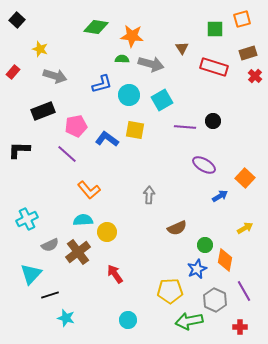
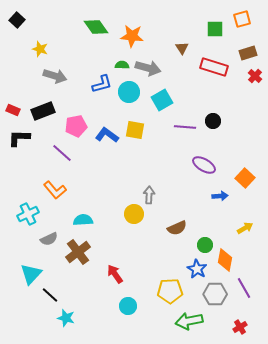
green diamond at (96, 27): rotated 45 degrees clockwise
green semicircle at (122, 59): moved 6 px down
gray arrow at (151, 64): moved 3 px left, 4 px down
red rectangle at (13, 72): moved 38 px down; rotated 72 degrees clockwise
cyan circle at (129, 95): moved 3 px up
blue L-shape at (107, 139): moved 4 px up
black L-shape at (19, 150): moved 12 px up
purple line at (67, 154): moved 5 px left, 1 px up
orange L-shape at (89, 190): moved 34 px left
blue arrow at (220, 196): rotated 28 degrees clockwise
cyan cross at (27, 219): moved 1 px right, 5 px up
yellow circle at (107, 232): moved 27 px right, 18 px up
gray semicircle at (50, 245): moved 1 px left, 6 px up
blue star at (197, 269): rotated 18 degrees counterclockwise
purple line at (244, 291): moved 3 px up
black line at (50, 295): rotated 60 degrees clockwise
gray hexagon at (215, 300): moved 6 px up; rotated 25 degrees counterclockwise
cyan circle at (128, 320): moved 14 px up
red cross at (240, 327): rotated 32 degrees counterclockwise
